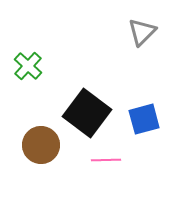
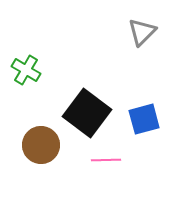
green cross: moved 2 px left, 4 px down; rotated 12 degrees counterclockwise
